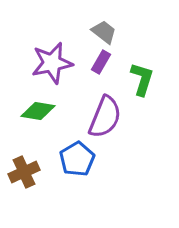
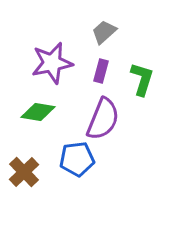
gray trapezoid: rotated 80 degrees counterclockwise
purple rectangle: moved 9 px down; rotated 15 degrees counterclockwise
green diamond: moved 1 px down
purple semicircle: moved 2 px left, 2 px down
blue pentagon: rotated 24 degrees clockwise
brown cross: rotated 20 degrees counterclockwise
